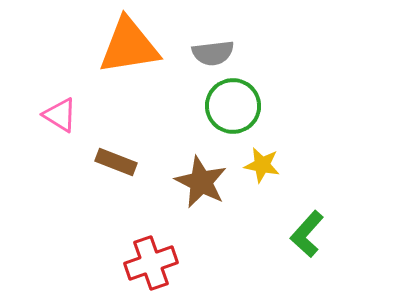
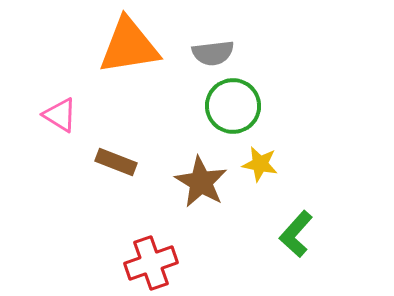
yellow star: moved 2 px left, 1 px up
brown star: rotated 4 degrees clockwise
green L-shape: moved 11 px left
